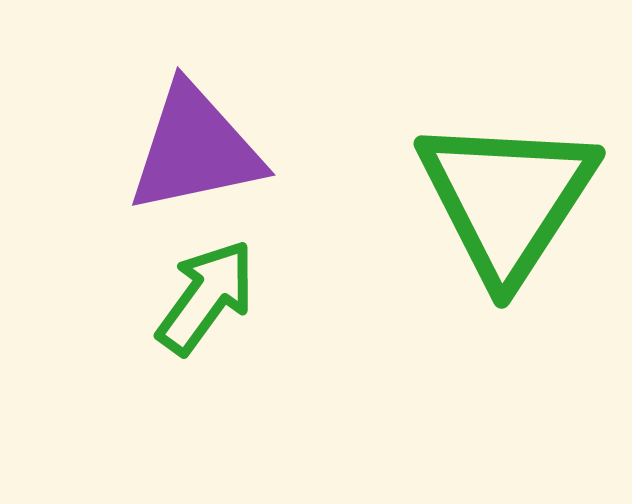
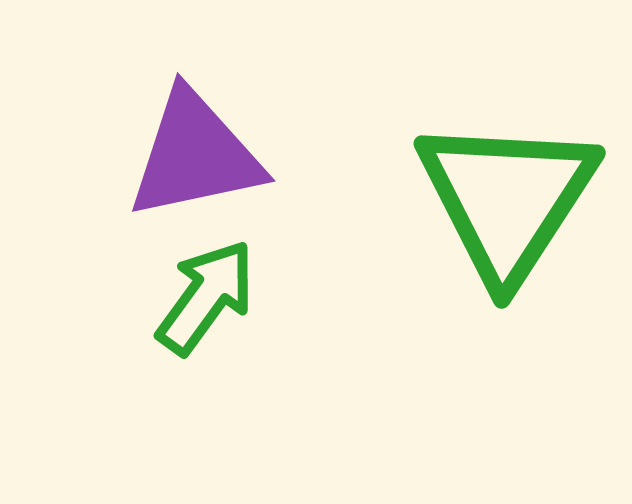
purple triangle: moved 6 px down
